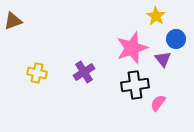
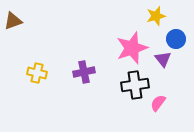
yellow star: rotated 24 degrees clockwise
purple cross: rotated 20 degrees clockwise
